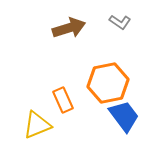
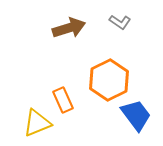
orange hexagon: moved 1 px right, 3 px up; rotated 15 degrees counterclockwise
blue trapezoid: moved 12 px right, 1 px up
yellow triangle: moved 2 px up
